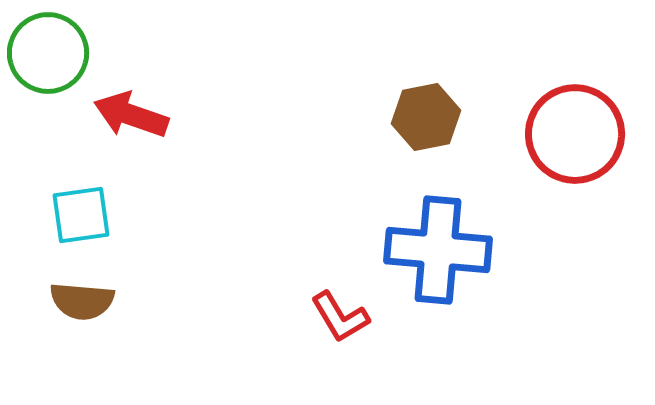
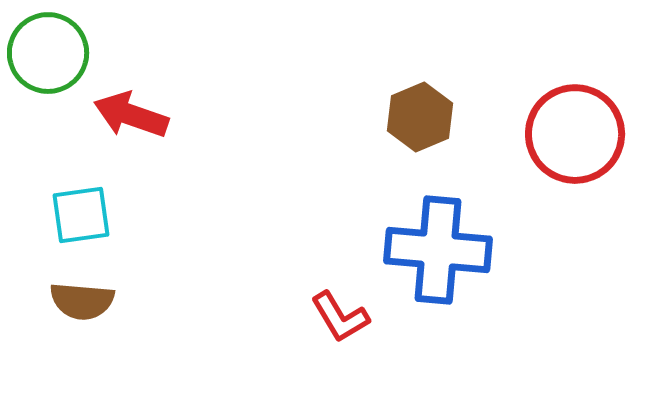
brown hexagon: moved 6 px left; rotated 12 degrees counterclockwise
